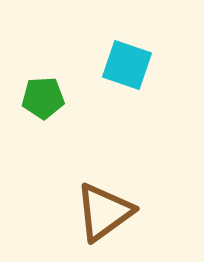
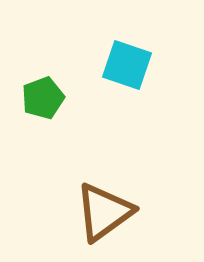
green pentagon: rotated 18 degrees counterclockwise
